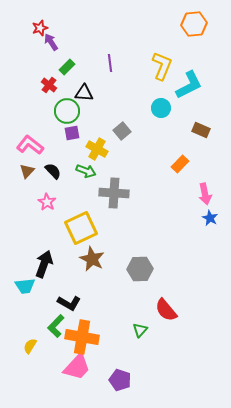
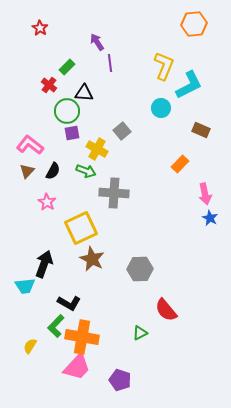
red star: rotated 21 degrees counterclockwise
purple arrow: moved 46 px right
yellow L-shape: moved 2 px right
black semicircle: rotated 72 degrees clockwise
green triangle: moved 3 px down; rotated 21 degrees clockwise
